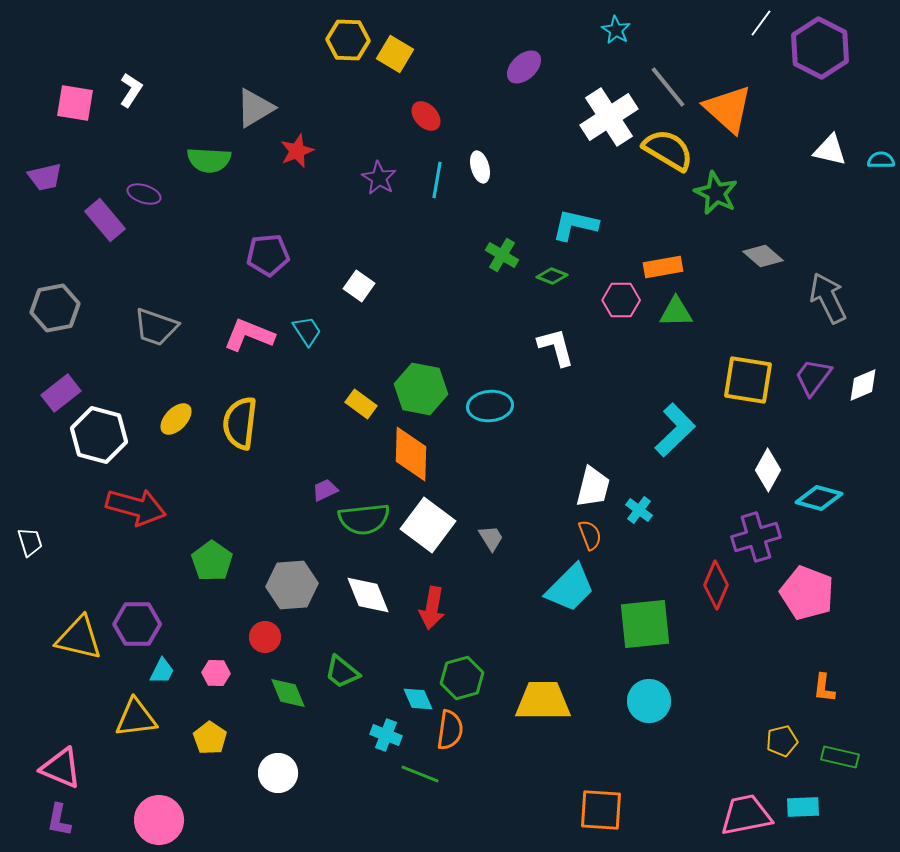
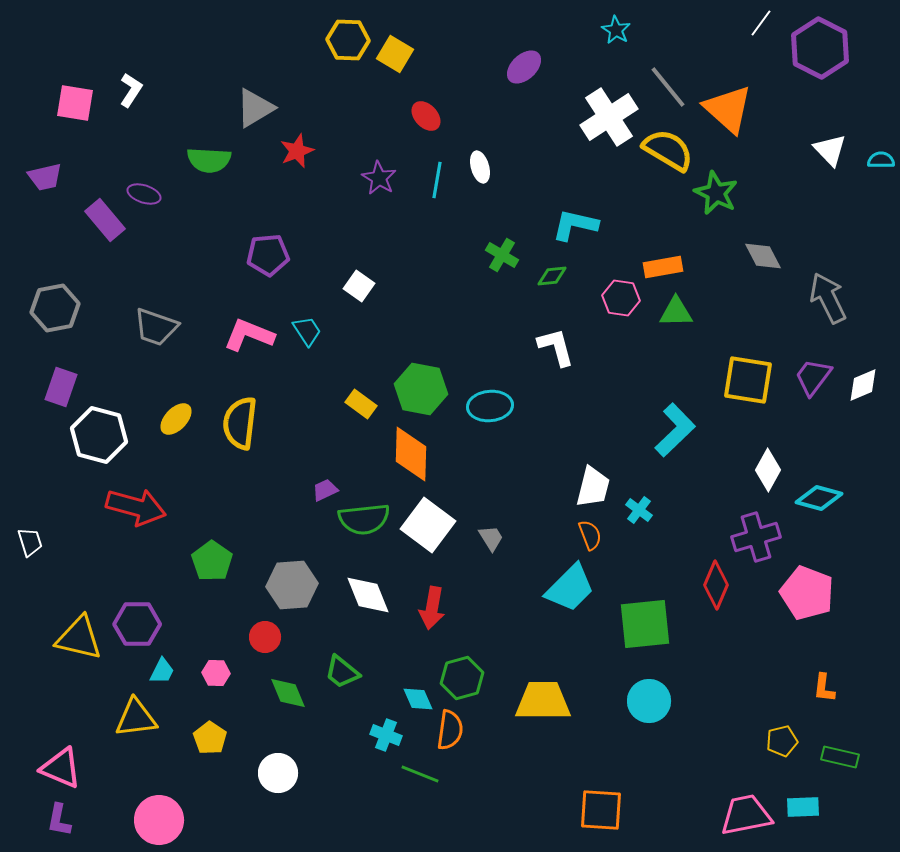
white triangle at (830, 150): rotated 33 degrees clockwise
gray diamond at (763, 256): rotated 21 degrees clockwise
green diamond at (552, 276): rotated 28 degrees counterclockwise
pink hexagon at (621, 300): moved 2 px up; rotated 9 degrees clockwise
purple rectangle at (61, 393): moved 6 px up; rotated 33 degrees counterclockwise
